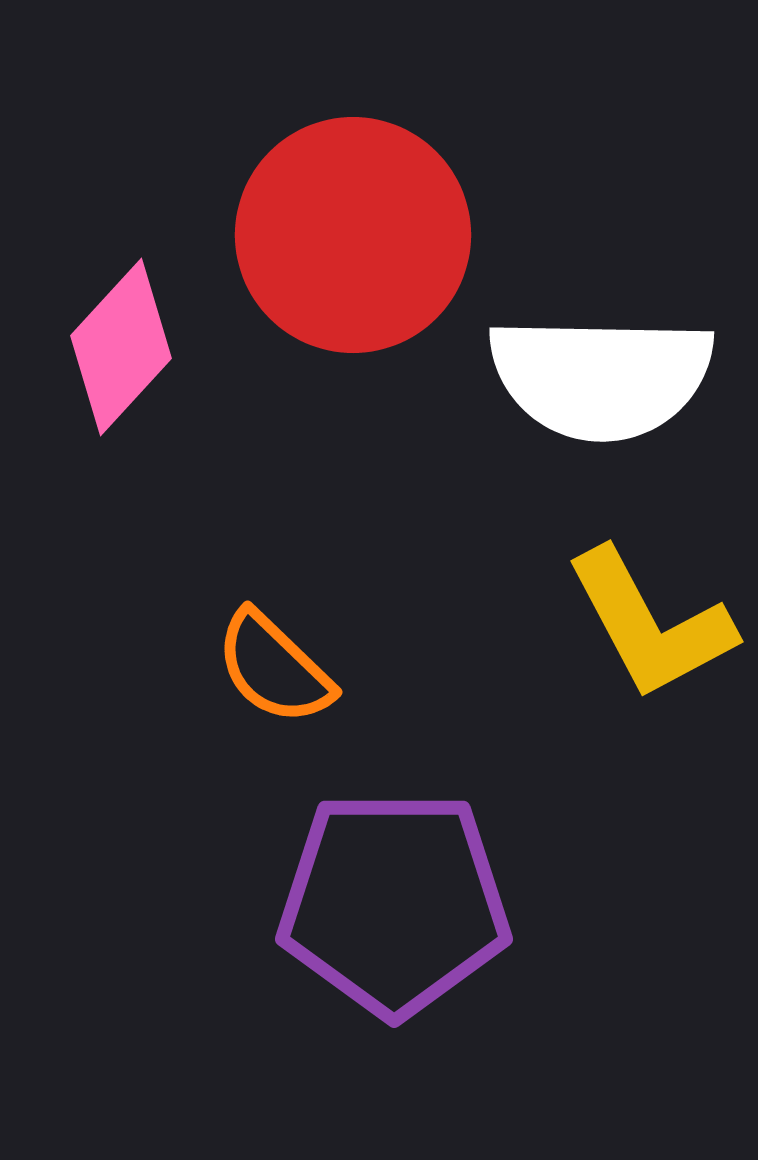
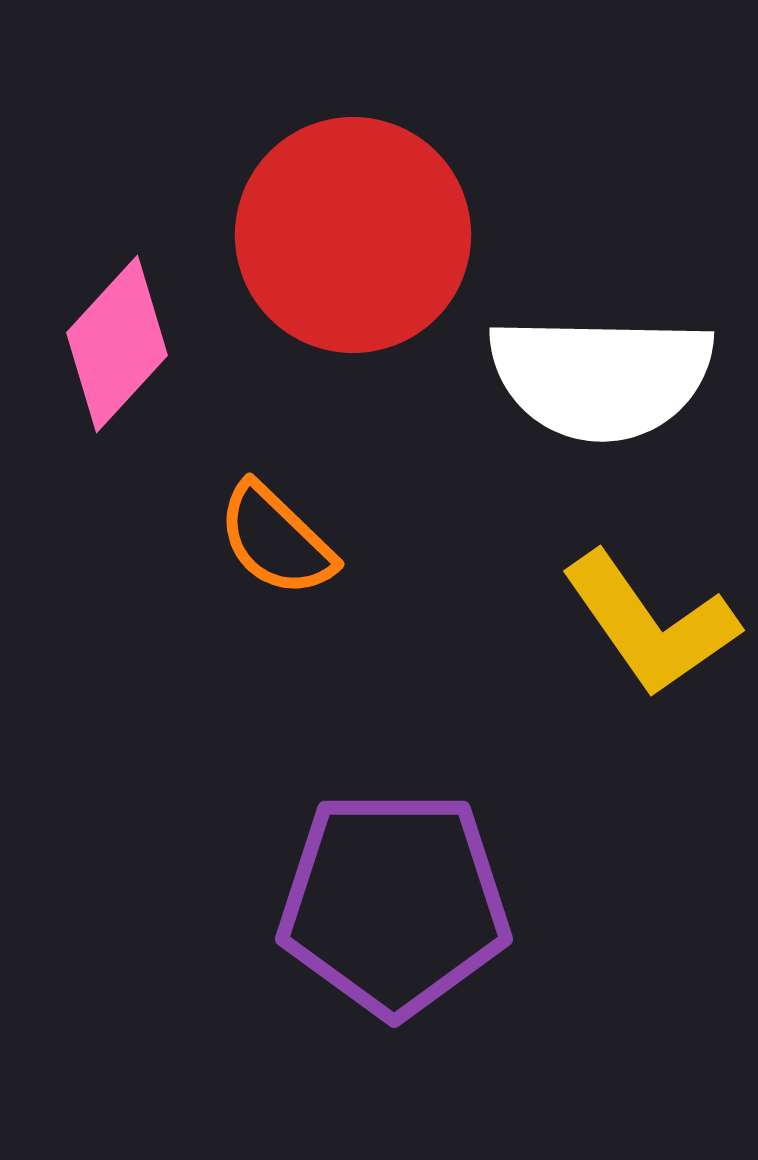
pink diamond: moved 4 px left, 3 px up
yellow L-shape: rotated 7 degrees counterclockwise
orange semicircle: moved 2 px right, 128 px up
